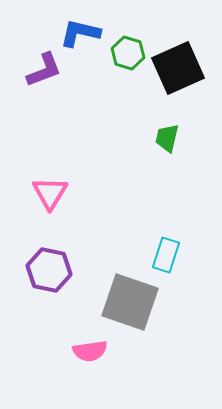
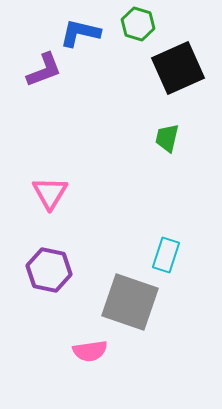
green hexagon: moved 10 px right, 29 px up
